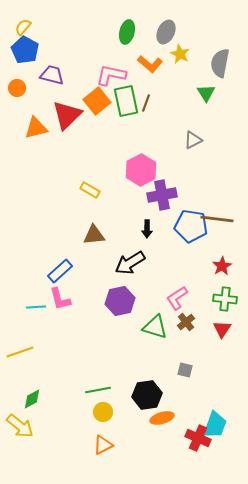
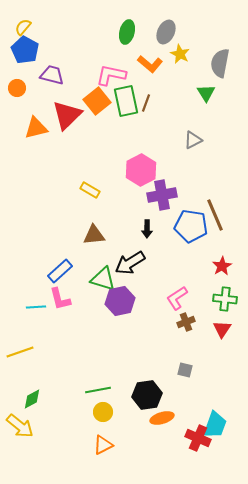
brown line at (217, 219): moved 2 px left, 4 px up; rotated 60 degrees clockwise
brown cross at (186, 322): rotated 18 degrees clockwise
green triangle at (155, 327): moved 52 px left, 48 px up
